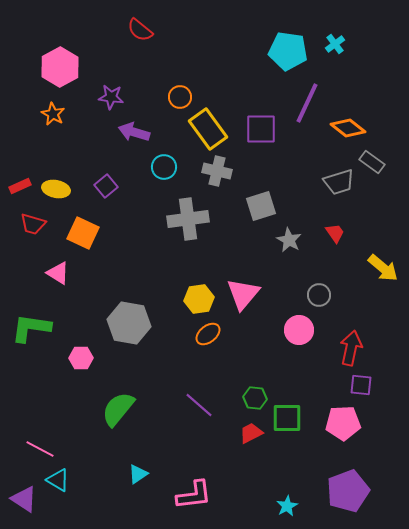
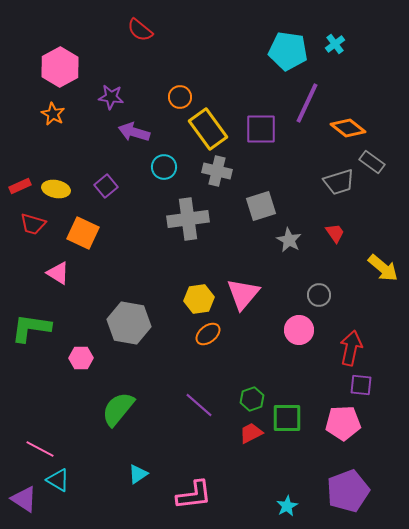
green hexagon at (255, 398): moved 3 px left, 1 px down; rotated 25 degrees counterclockwise
